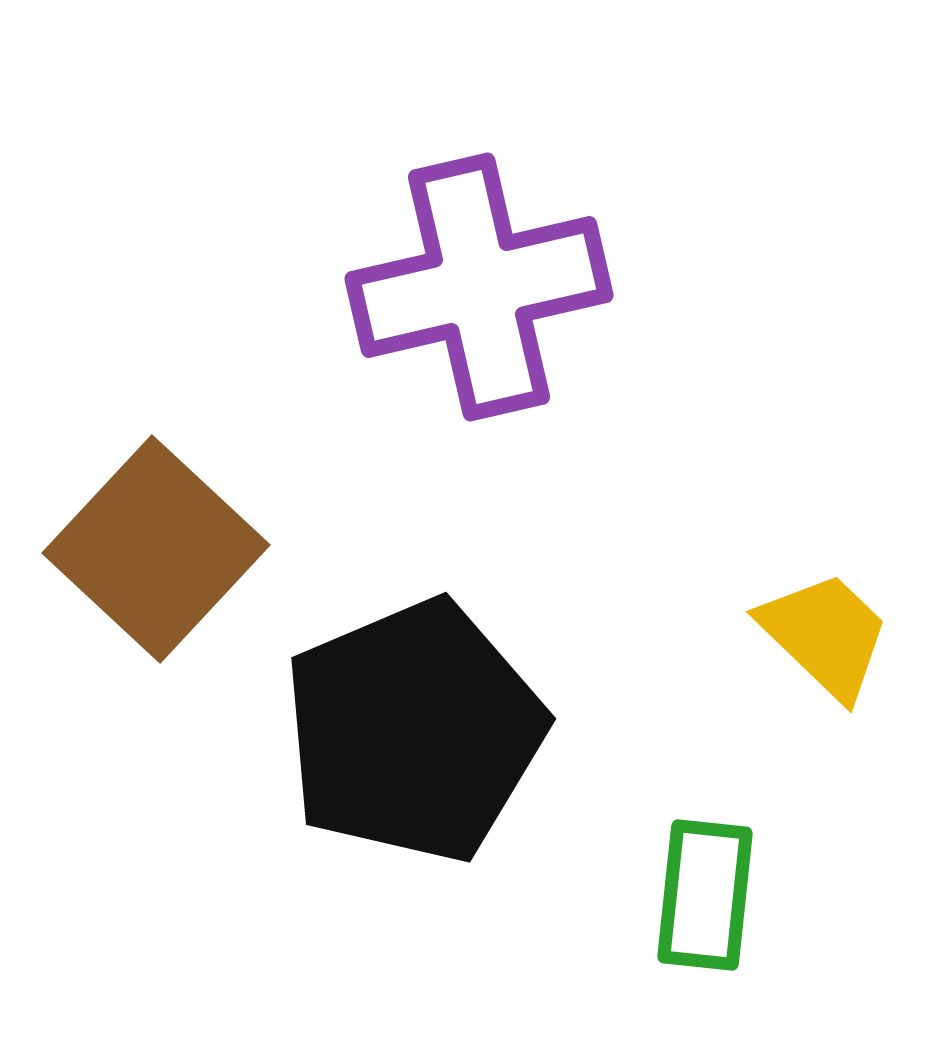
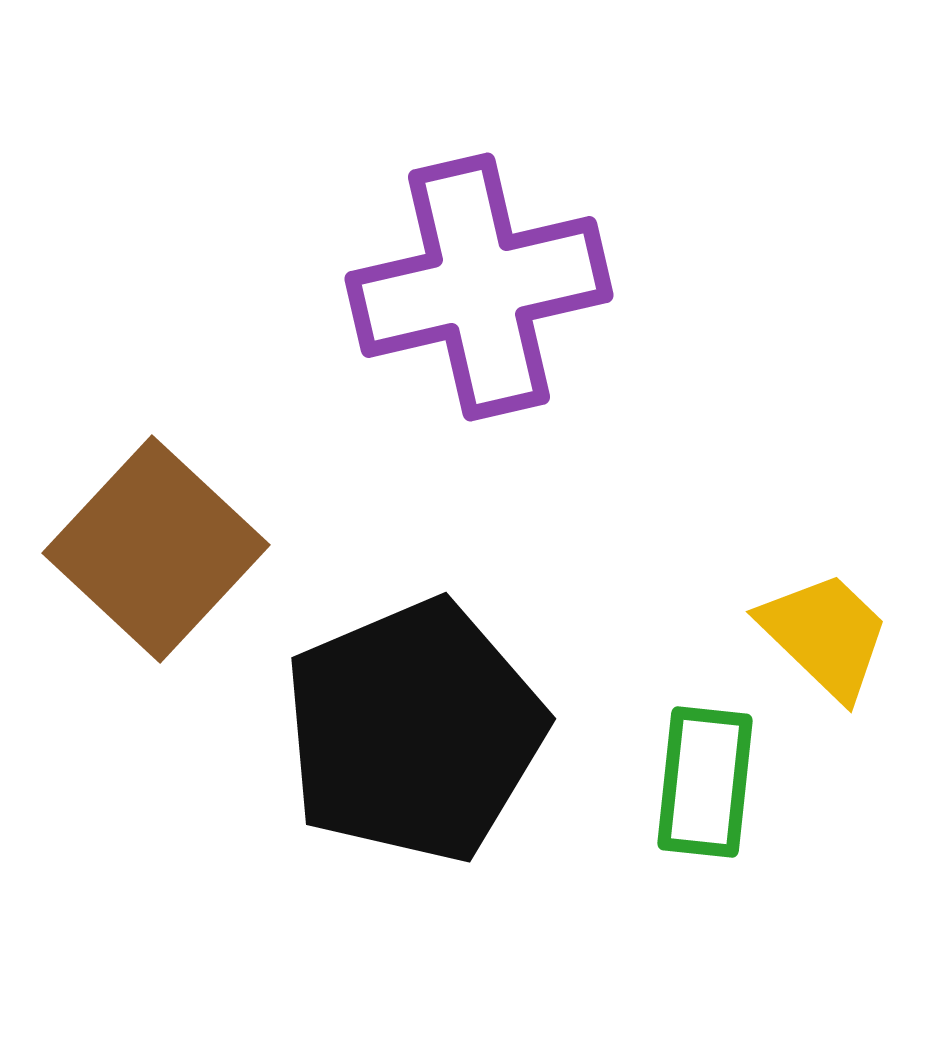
green rectangle: moved 113 px up
